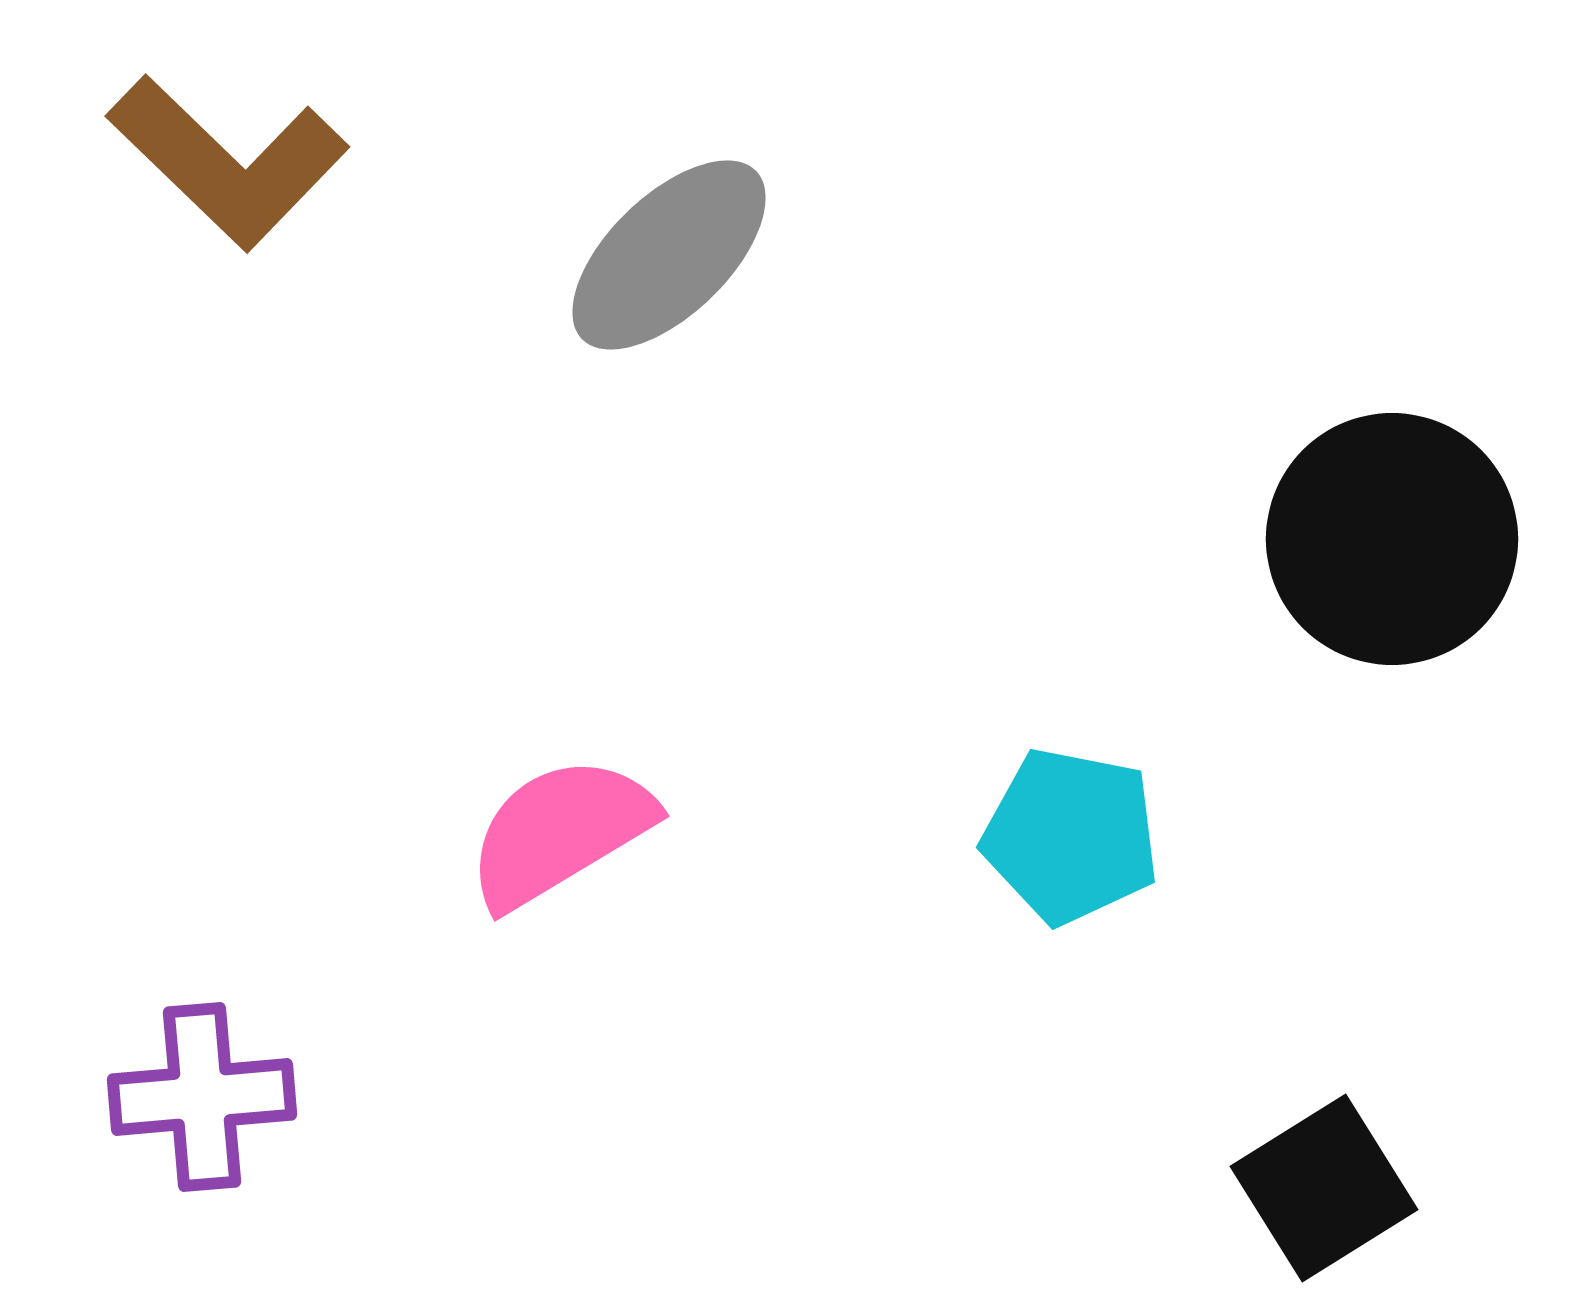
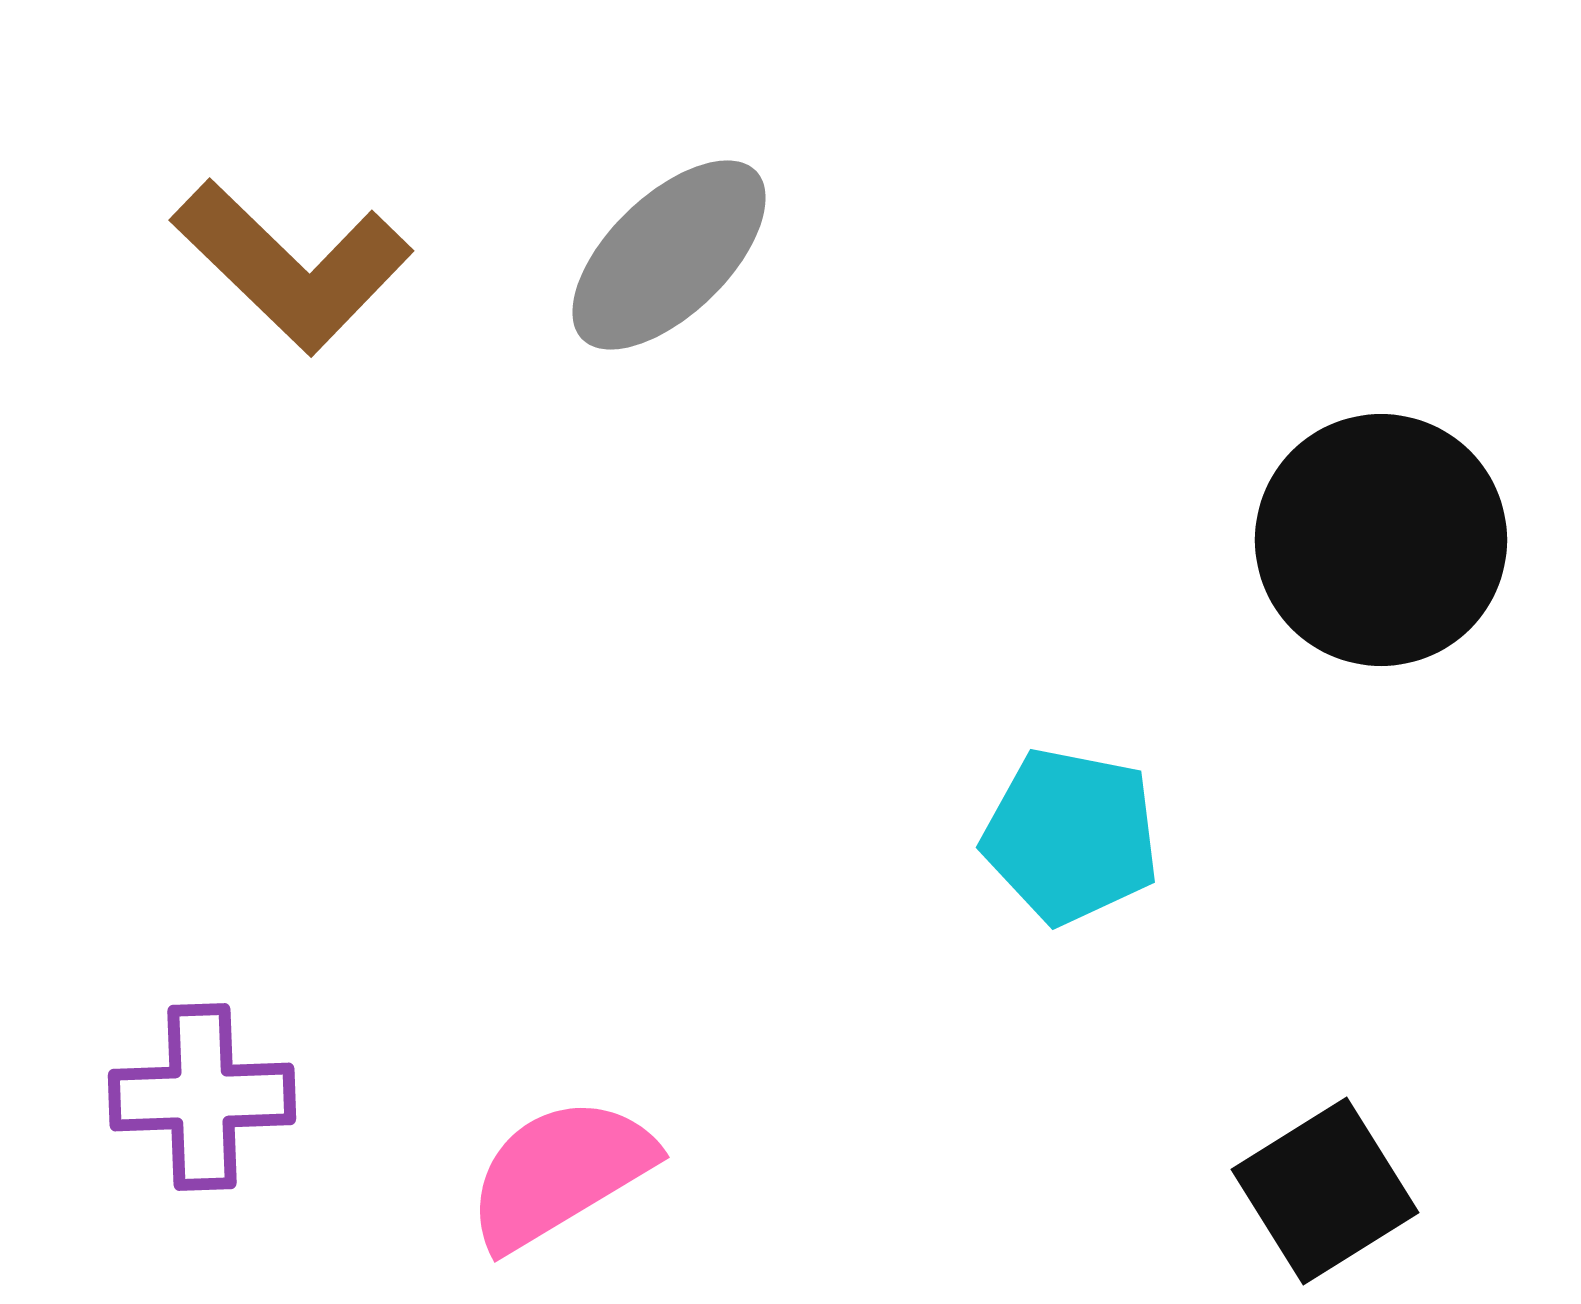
brown L-shape: moved 64 px right, 104 px down
black circle: moved 11 px left, 1 px down
pink semicircle: moved 341 px down
purple cross: rotated 3 degrees clockwise
black square: moved 1 px right, 3 px down
